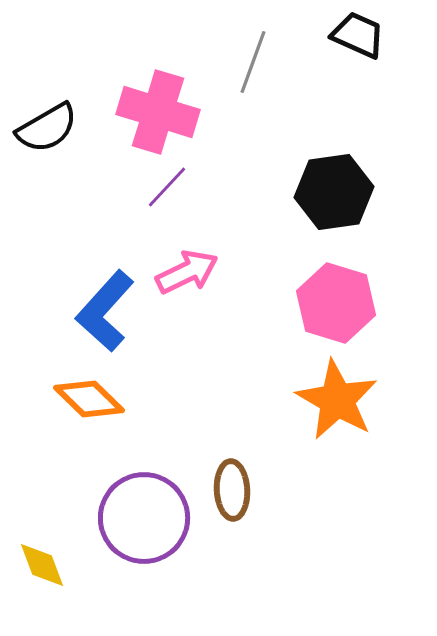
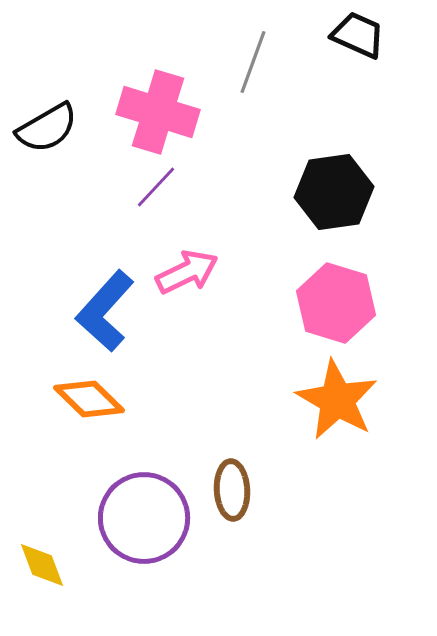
purple line: moved 11 px left
